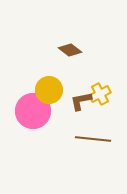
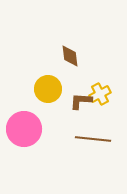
brown diamond: moved 6 px down; rotated 45 degrees clockwise
yellow circle: moved 1 px left, 1 px up
brown L-shape: rotated 15 degrees clockwise
pink circle: moved 9 px left, 18 px down
